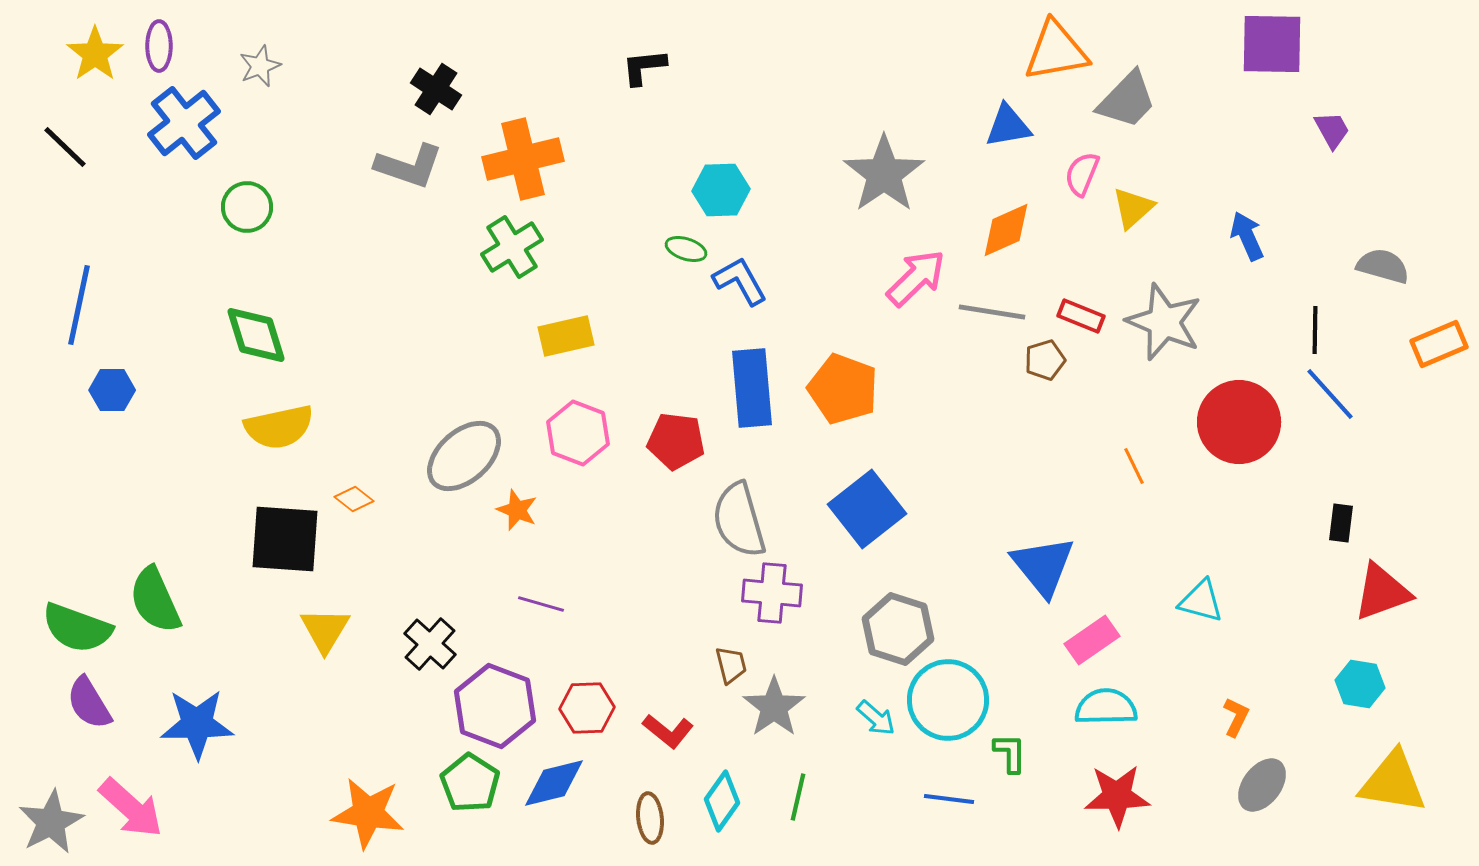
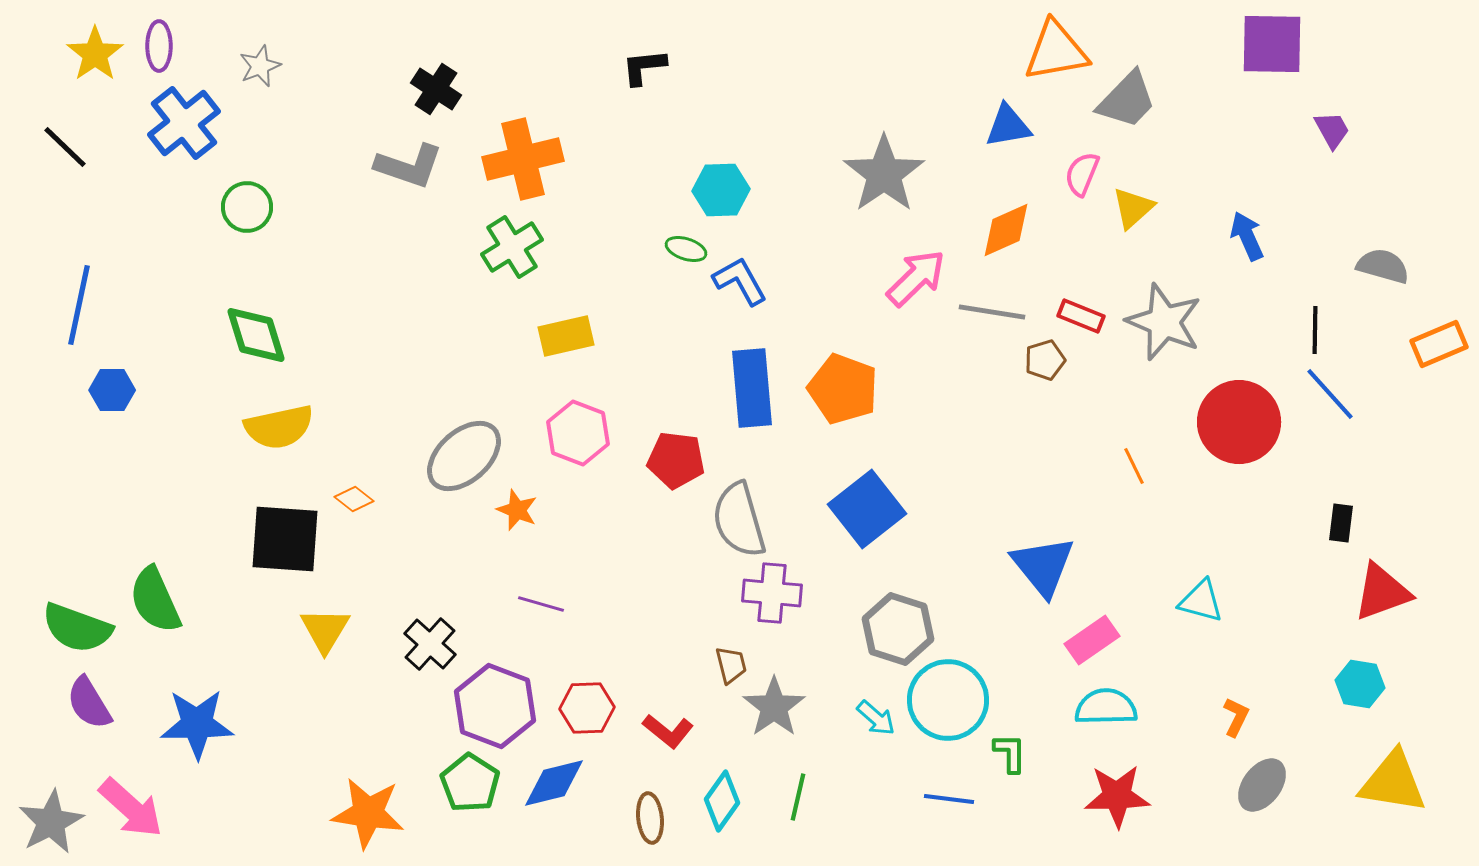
red pentagon at (676, 441): moved 19 px down
